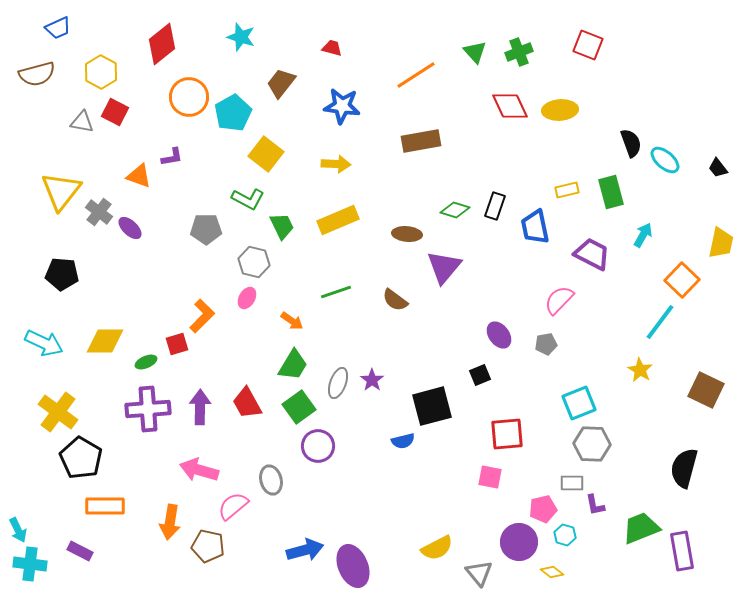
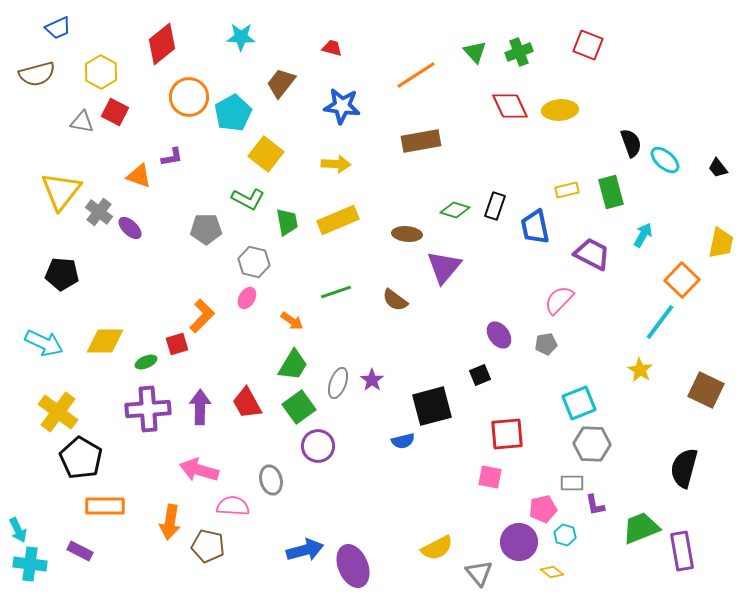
cyan star at (241, 37): rotated 16 degrees counterclockwise
green trapezoid at (282, 226): moved 5 px right, 4 px up; rotated 16 degrees clockwise
pink semicircle at (233, 506): rotated 44 degrees clockwise
